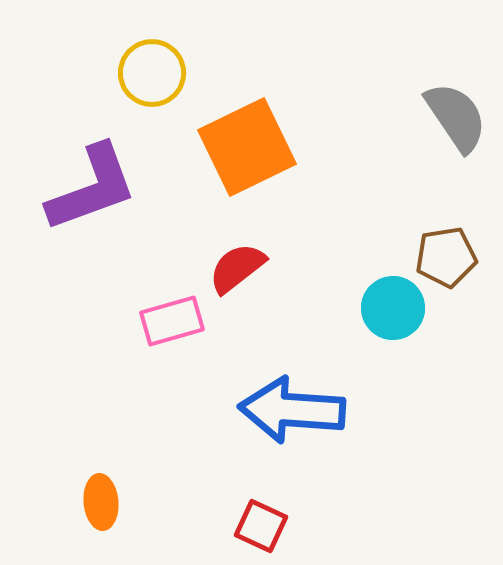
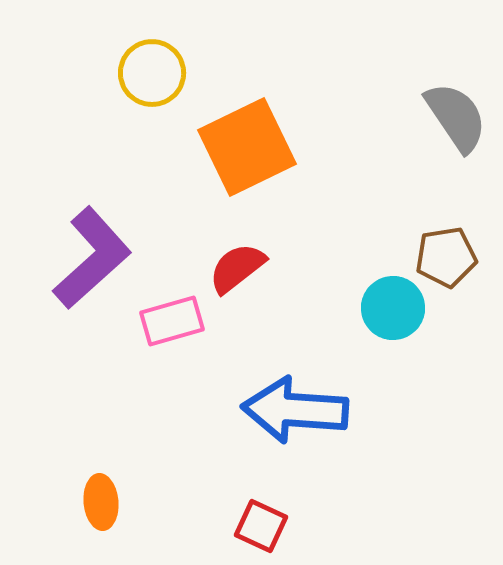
purple L-shape: moved 70 px down; rotated 22 degrees counterclockwise
blue arrow: moved 3 px right
